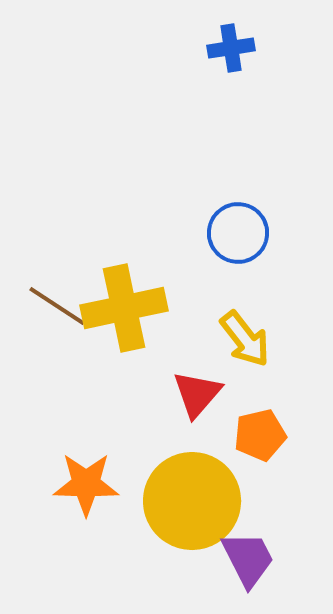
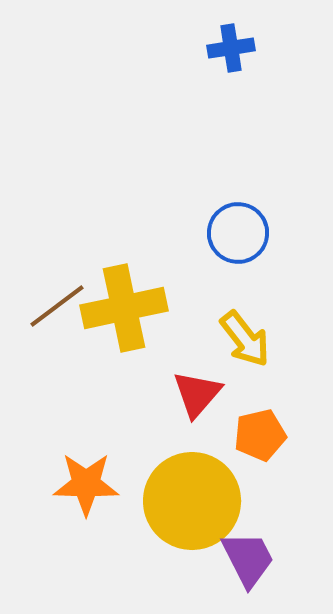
brown line: rotated 70 degrees counterclockwise
